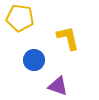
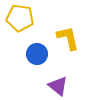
blue circle: moved 3 px right, 6 px up
purple triangle: rotated 20 degrees clockwise
